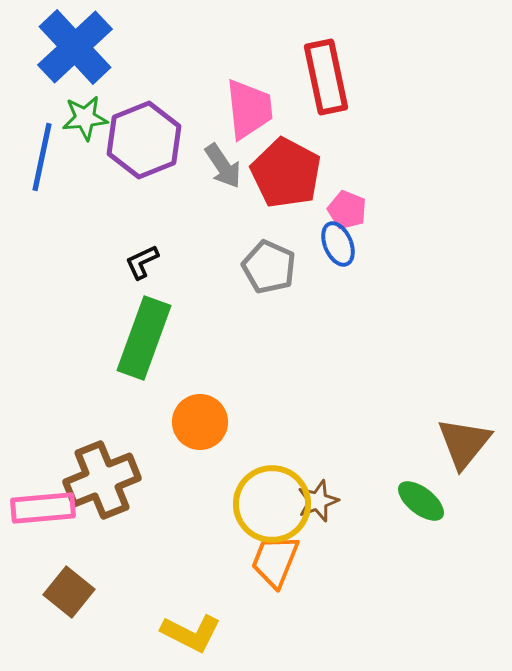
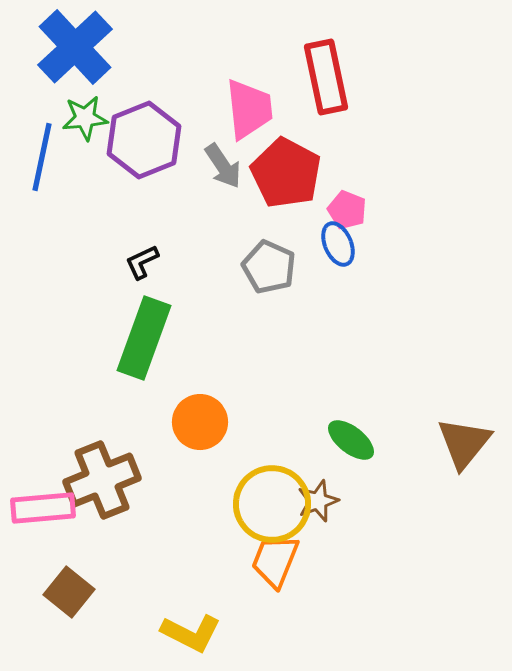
green ellipse: moved 70 px left, 61 px up
